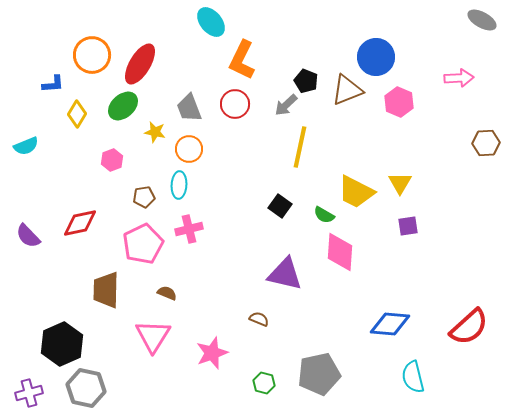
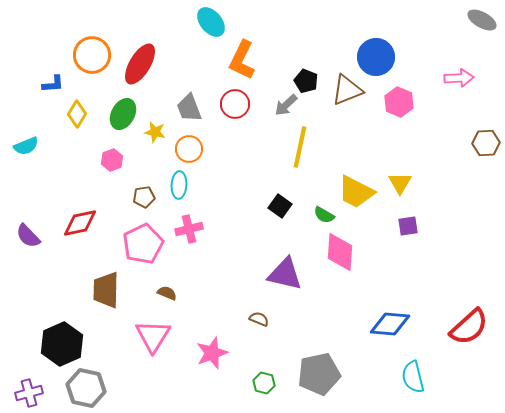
green ellipse at (123, 106): moved 8 px down; rotated 20 degrees counterclockwise
